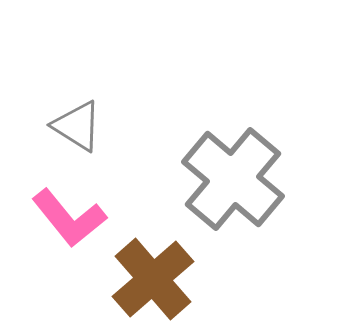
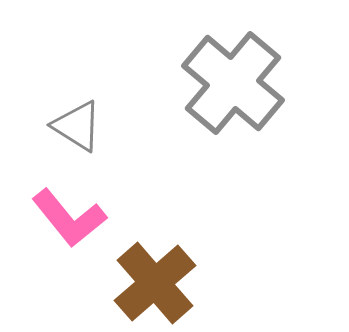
gray cross: moved 96 px up
brown cross: moved 2 px right, 4 px down
